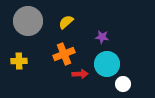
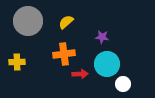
orange cross: rotated 15 degrees clockwise
yellow cross: moved 2 px left, 1 px down
